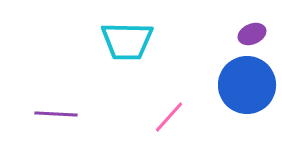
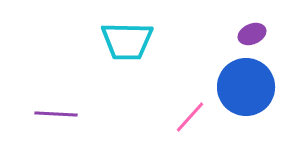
blue circle: moved 1 px left, 2 px down
pink line: moved 21 px right
